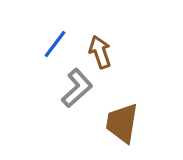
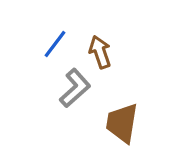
gray L-shape: moved 2 px left
